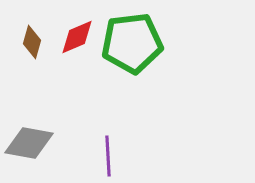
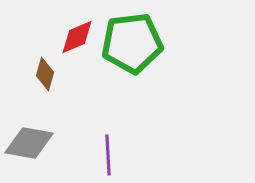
brown diamond: moved 13 px right, 32 px down
purple line: moved 1 px up
